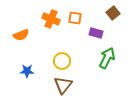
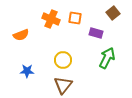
yellow circle: moved 1 px right, 1 px up
